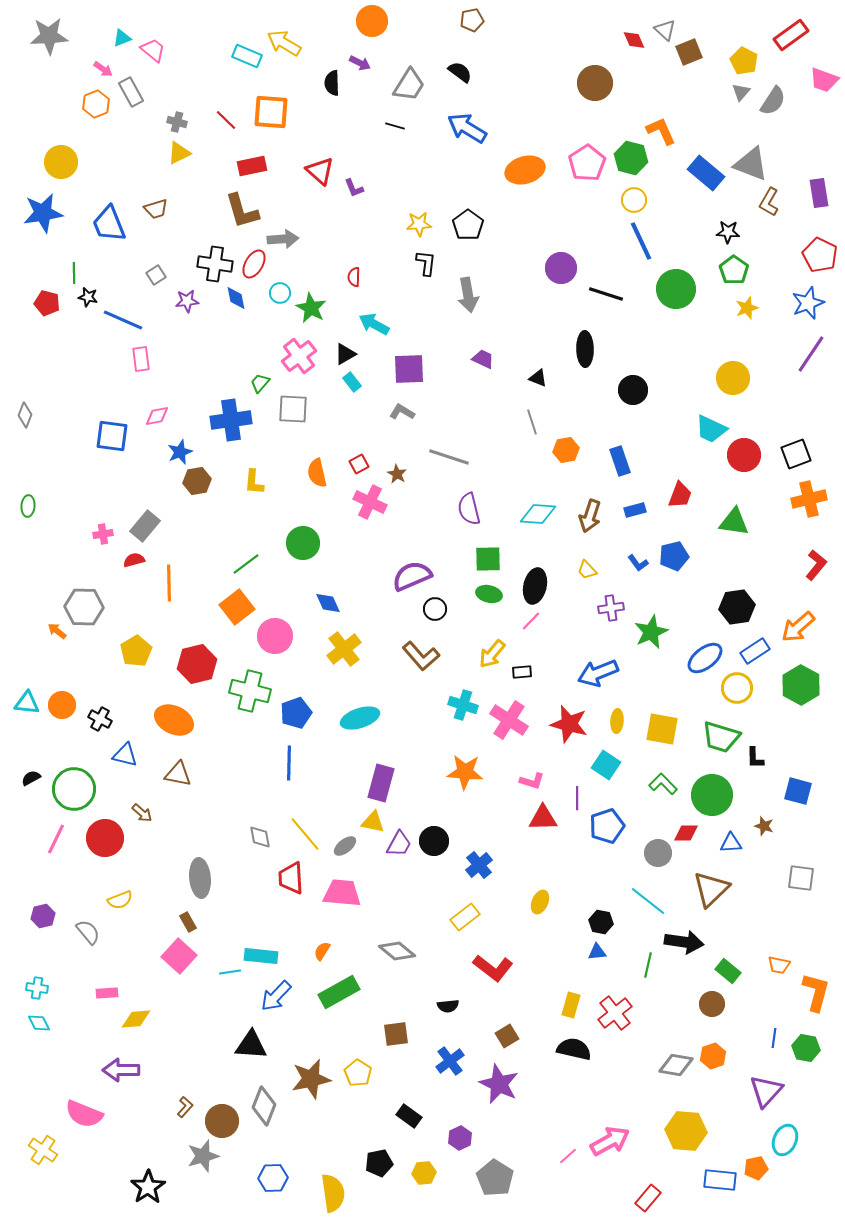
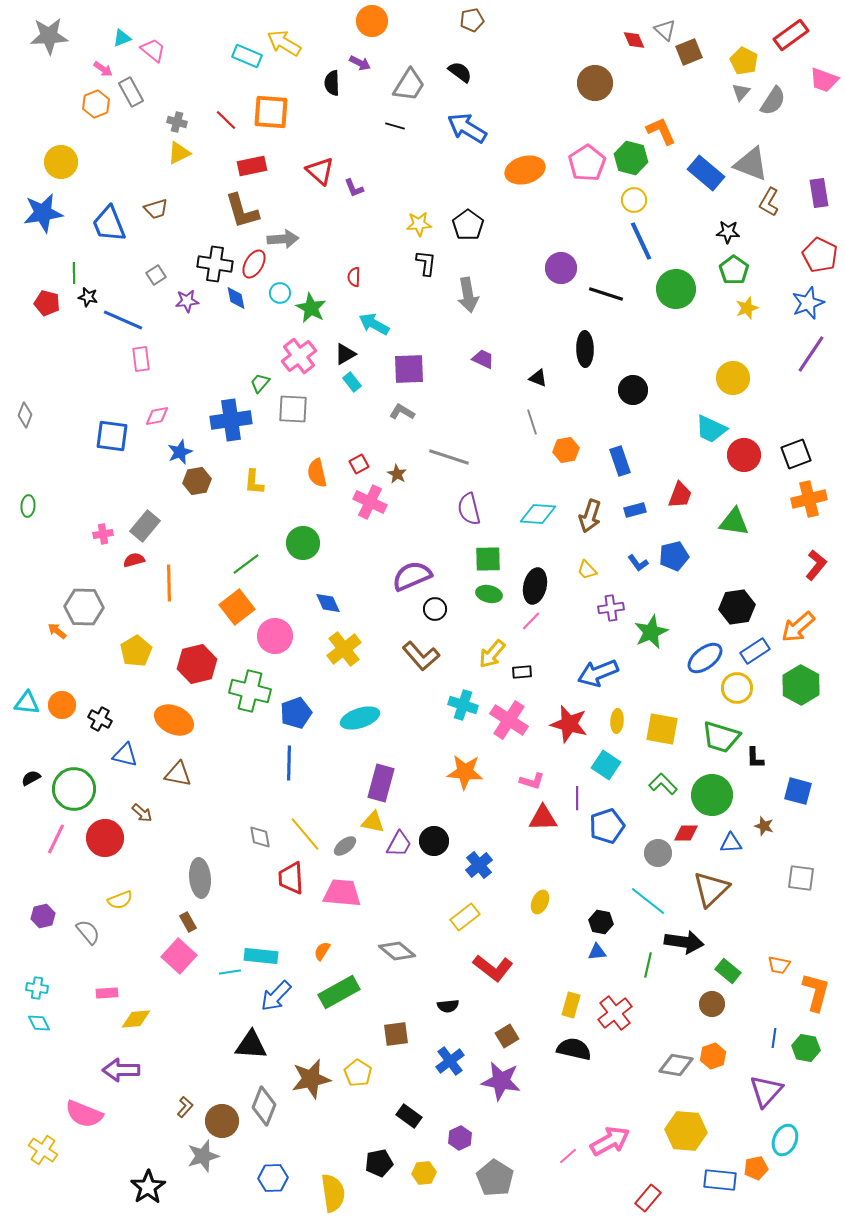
purple star at (499, 1084): moved 2 px right, 3 px up; rotated 15 degrees counterclockwise
